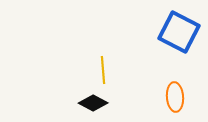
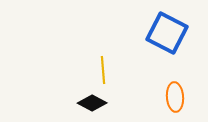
blue square: moved 12 px left, 1 px down
black diamond: moved 1 px left
